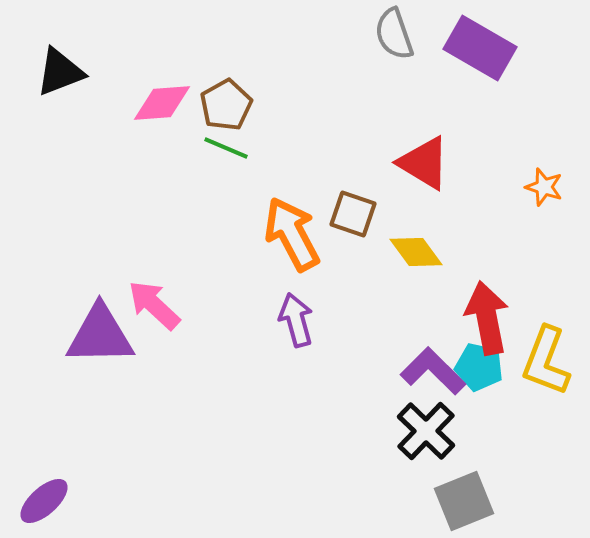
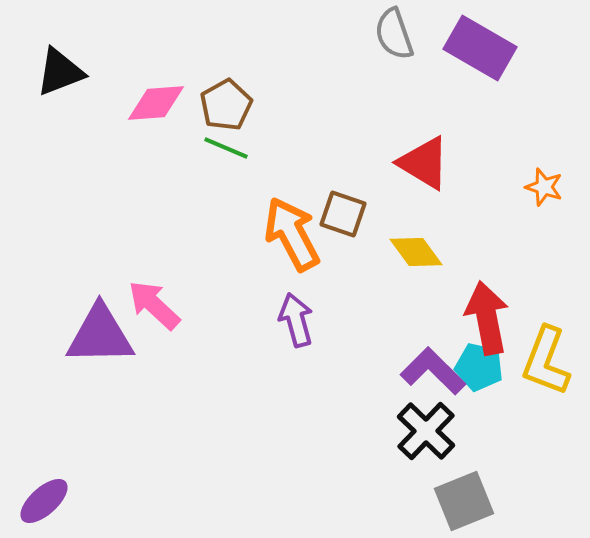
pink diamond: moved 6 px left
brown square: moved 10 px left
